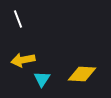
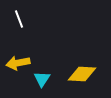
white line: moved 1 px right
yellow arrow: moved 5 px left, 3 px down
